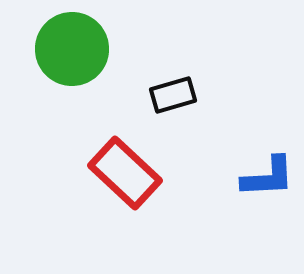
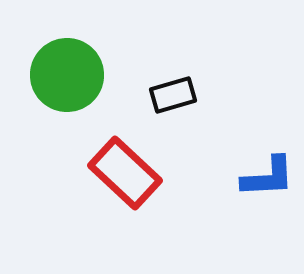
green circle: moved 5 px left, 26 px down
